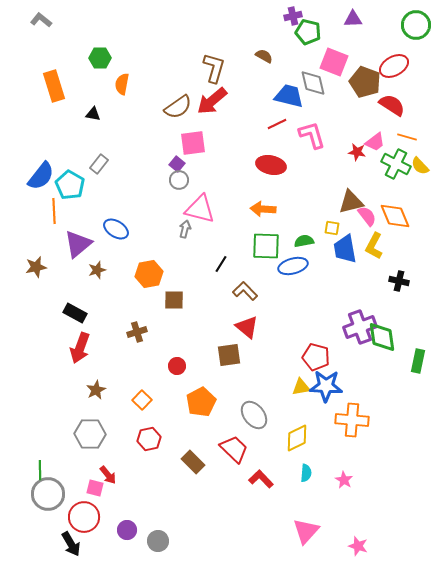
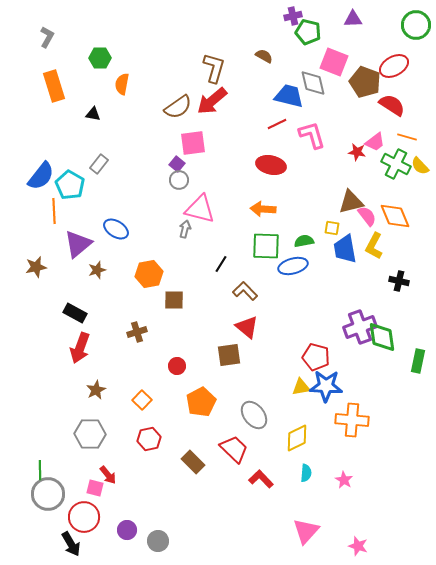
gray L-shape at (41, 20): moved 6 px right, 17 px down; rotated 80 degrees clockwise
